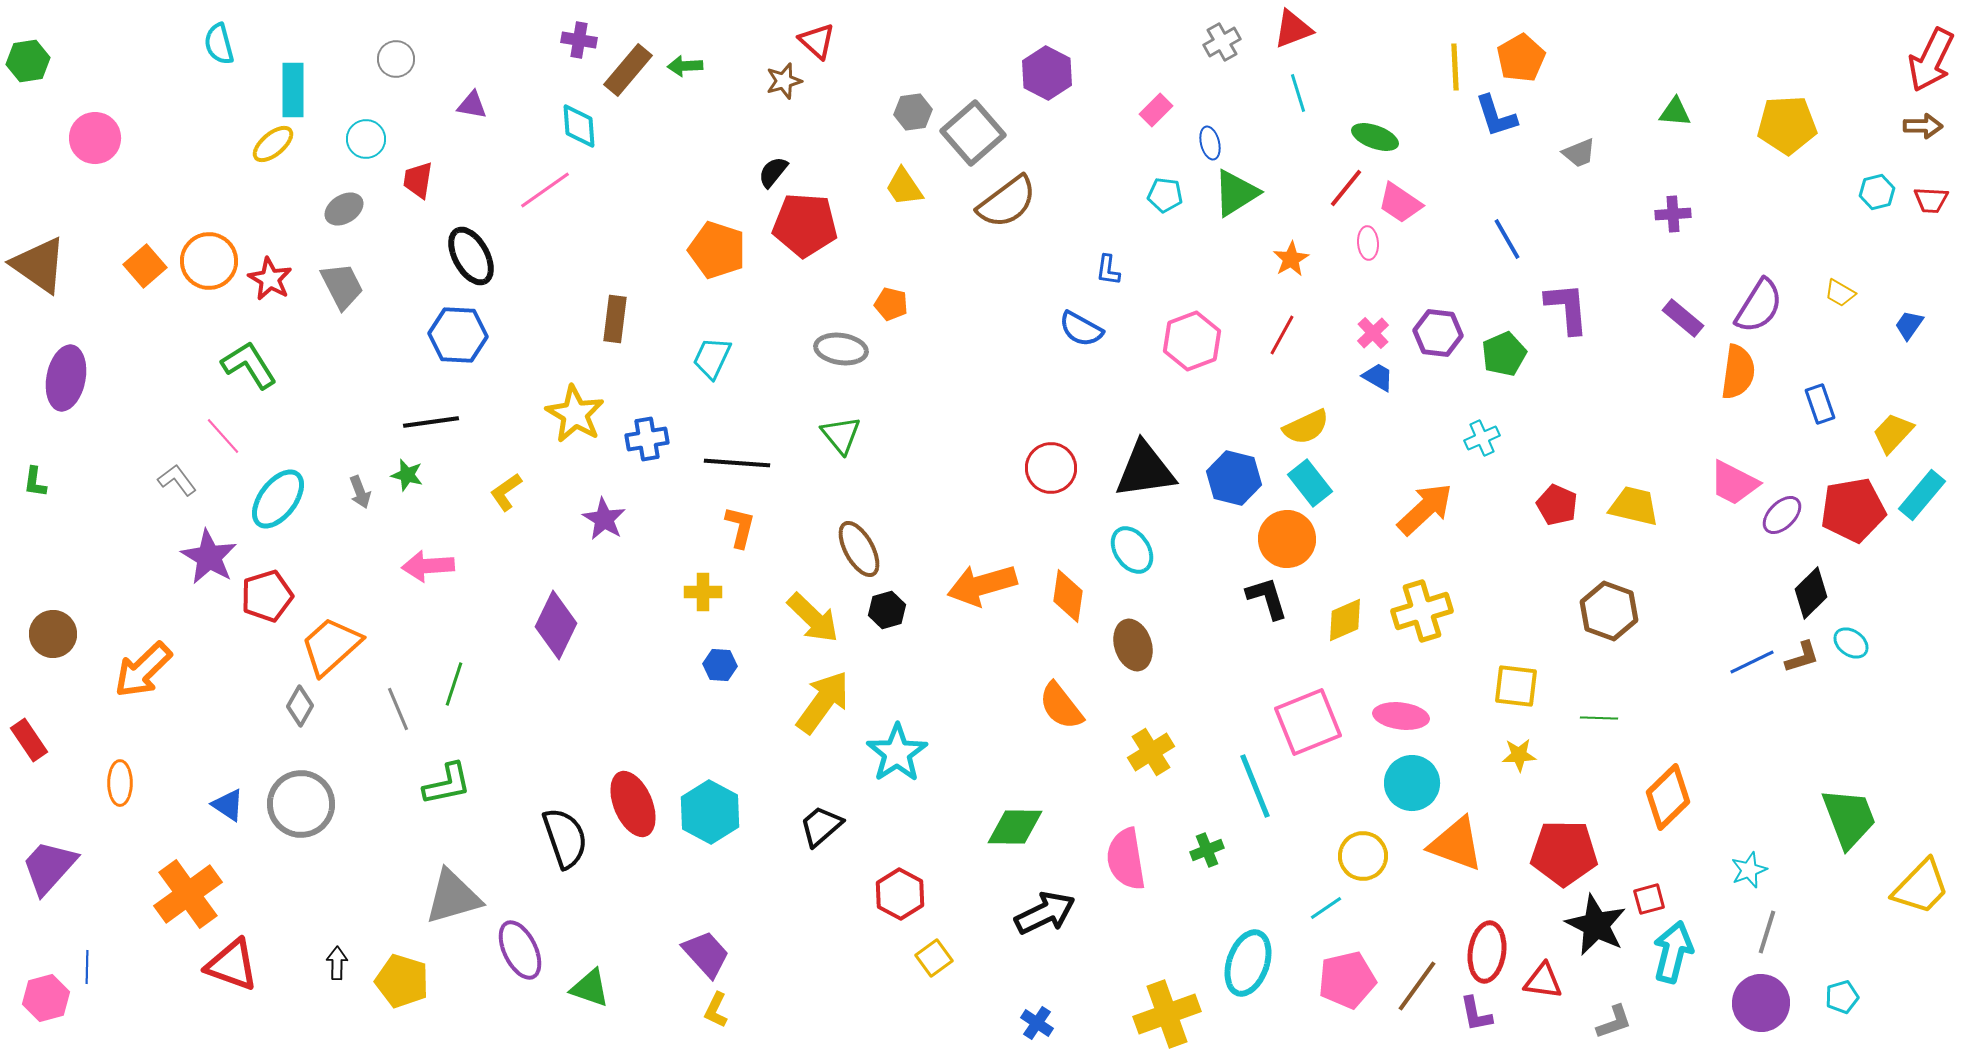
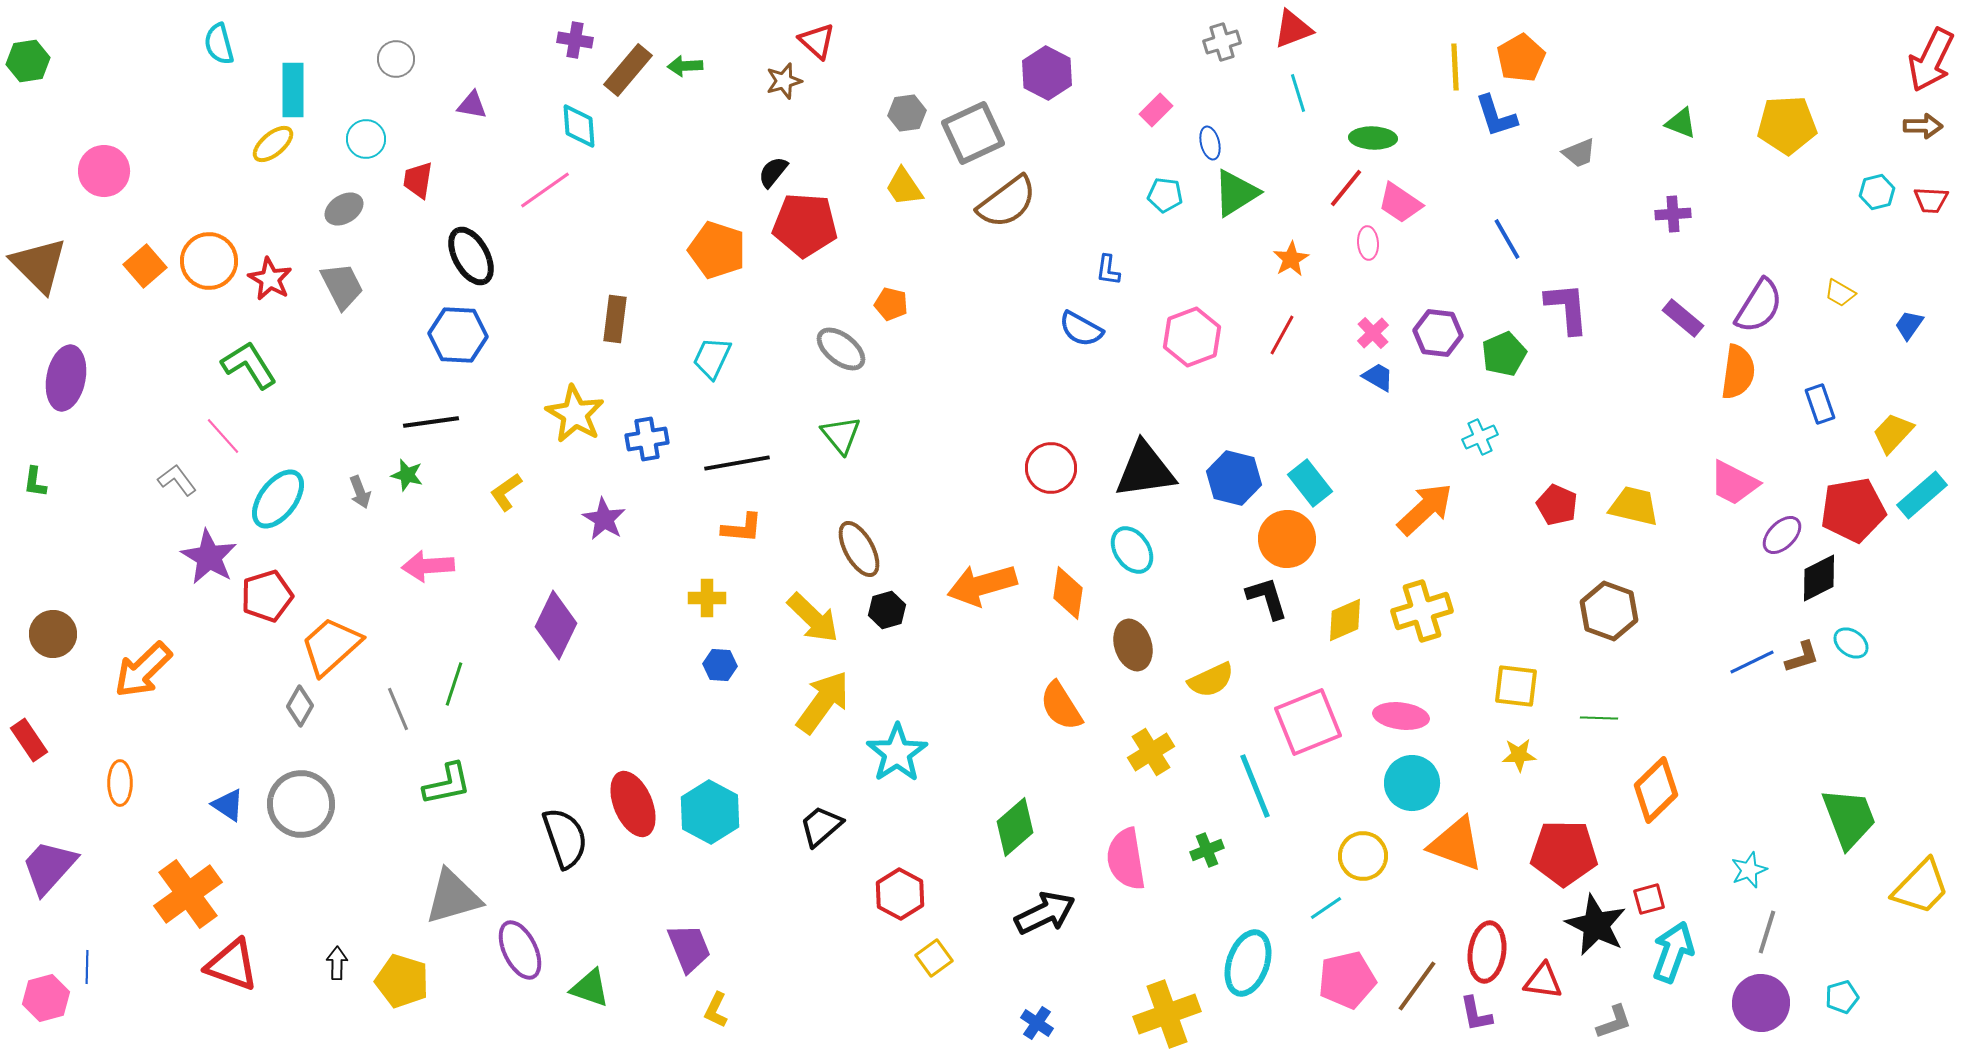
purple cross at (579, 40): moved 4 px left
gray cross at (1222, 42): rotated 12 degrees clockwise
gray hexagon at (913, 112): moved 6 px left, 1 px down
green triangle at (1675, 112): moved 6 px right, 11 px down; rotated 16 degrees clockwise
gray square at (973, 133): rotated 16 degrees clockwise
green ellipse at (1375, 137): moved 2 px left, 1 px down; rotated 18 degrees counterclockwise
pink circle at (95, 138): moved 9 px right, 33 px down
brown triangle at (39, 265): rotated 10 degrees clockwise
pink hexagon at (1192, 341): moved 4 px up
gray ellipse at (841, 349): rotated 30 degrees clockwise
yellow semicircle at (1306, 427): moved 95 px left, 253 px down
cyan cross at (1482, 438): moved 2 px left, 1 px up
black line at (737, 463): rotated 14 degrees counterclockwise
cyan rectangle at (1922, 495): rotated 9 degrees clockwise
purple ellipse at (1782, 515): moved 20 px down
orange L-shape at (740, 527): moved 2 px right, 1 px down; rotated 81 degrees clockwise
yellow cross at (703, 592): moved 4 px right, 6 px down
black diamond at (1811, 593): moved 8 px right, 15 px up; rotated 18 degrees clockwise
orange diamond at (1068, 596): moved 3 px up
orange semicircle at (1061, 706): rotated 6 degrees clockwise
orange diamond at (1668, 797): moved 12 px left, 7 px up
green diamond at (1015, 827): rotated 42 degrees counterclockwise
cyan arrow at (1673, 952): rotated 6 degrees clockwise
purple trapezoid at (706, 954): moved 17 px left, 6 px up; rotated 20 degrees clockwise
